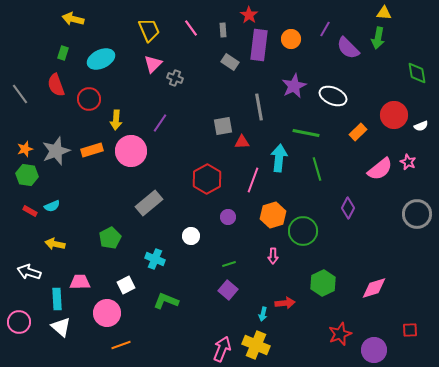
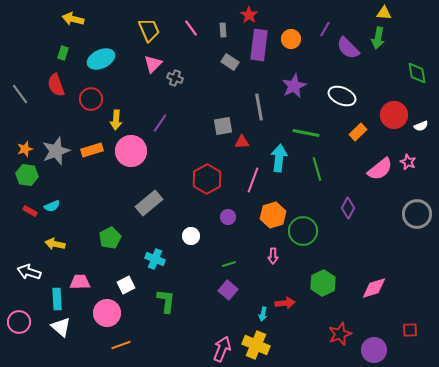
white ellipse at (333, 96): moved 9 px right
red circle at (89, 99): moved 2 px right
green L-shape at (166, 301): rotated 75 degrees clockwise
